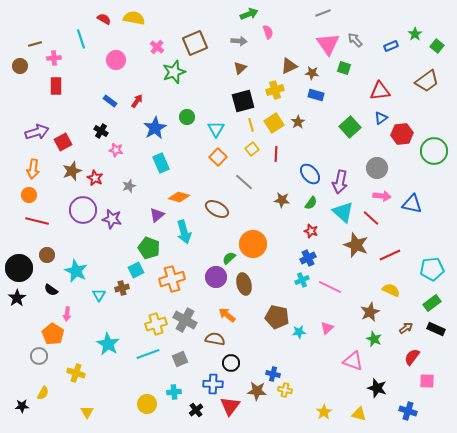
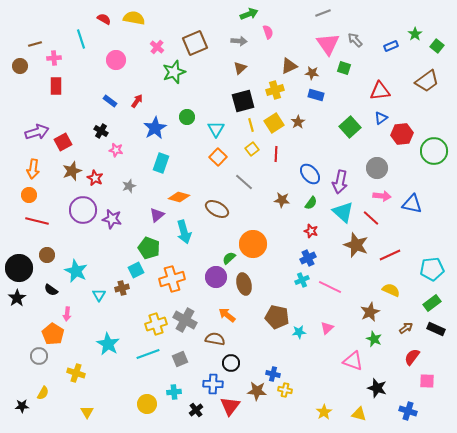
cyan rectangle at (161, 163): rotated 42 degrees clockwise
